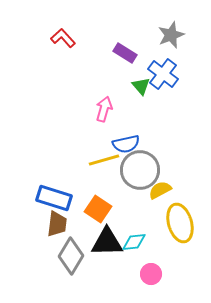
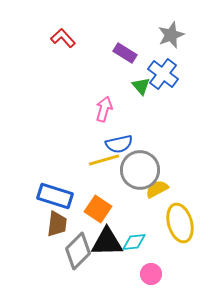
blue semicircle: moved 7 px left
yellow semicircle: moved 3 px left, 1 px up
blue rectangle: moved 1 px right, 2 px up
gray diamond: moved 7 px right, 5 px up; rotated 15 degrees clockwise
